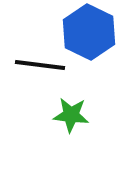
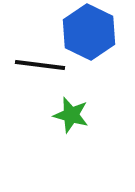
green star: rotated 9 degrees clockwise
